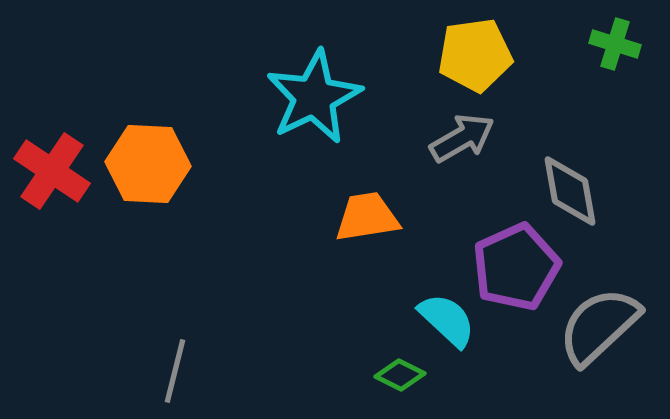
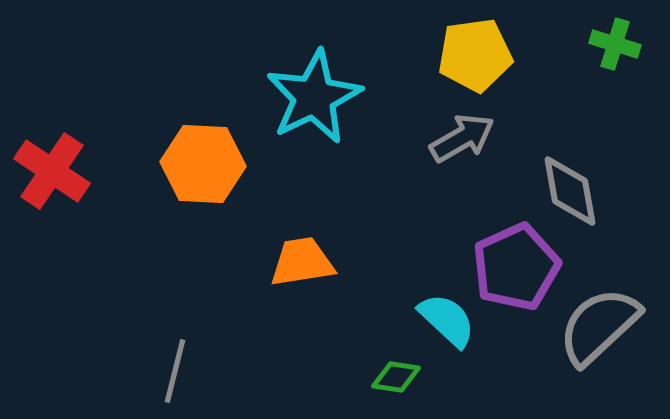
orange hexagon: moved 55 px right
orange trapezoid: moved 65 px left, 45 px down
green diamond: moved 4 px left, 2 px down; rotated 18 degrees counterclockwise
